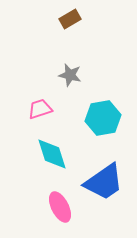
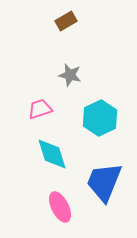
brown rectangle: moved 4 px left, 2 px down
cyan hexagon: moved 3 px left; rotated 16 degrees counterclockwise
blue trapezoid: rotated 147 degrees clockwise
